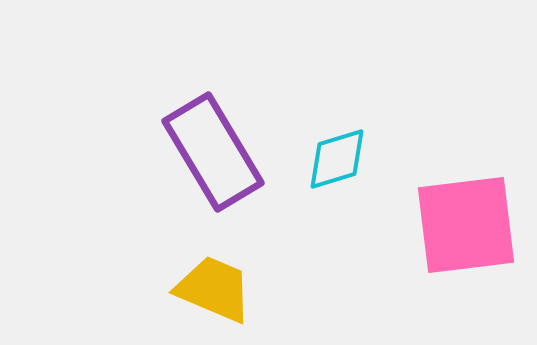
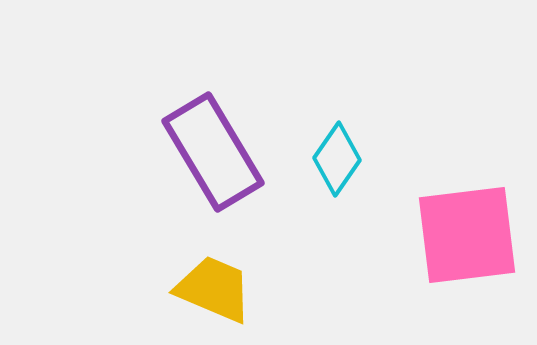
cyan diamond: rotated 38 degrees counterclockwise
pink square: moved 1 px right, 10 px down
